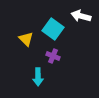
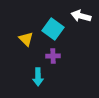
purple cross: rotated 24 degrees counterclockwise
